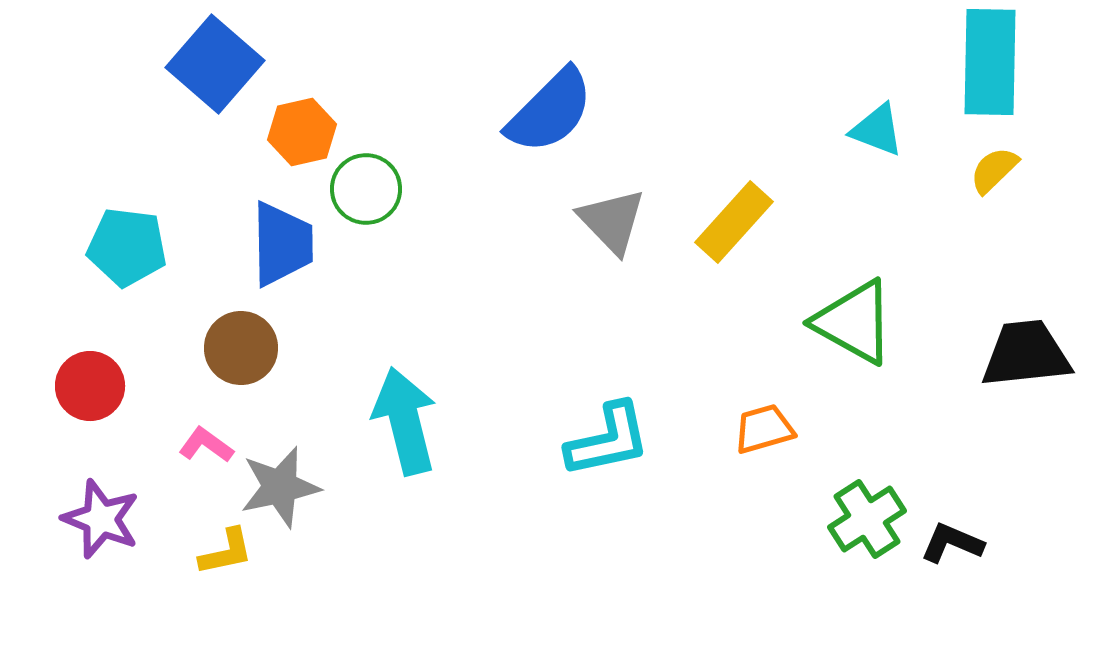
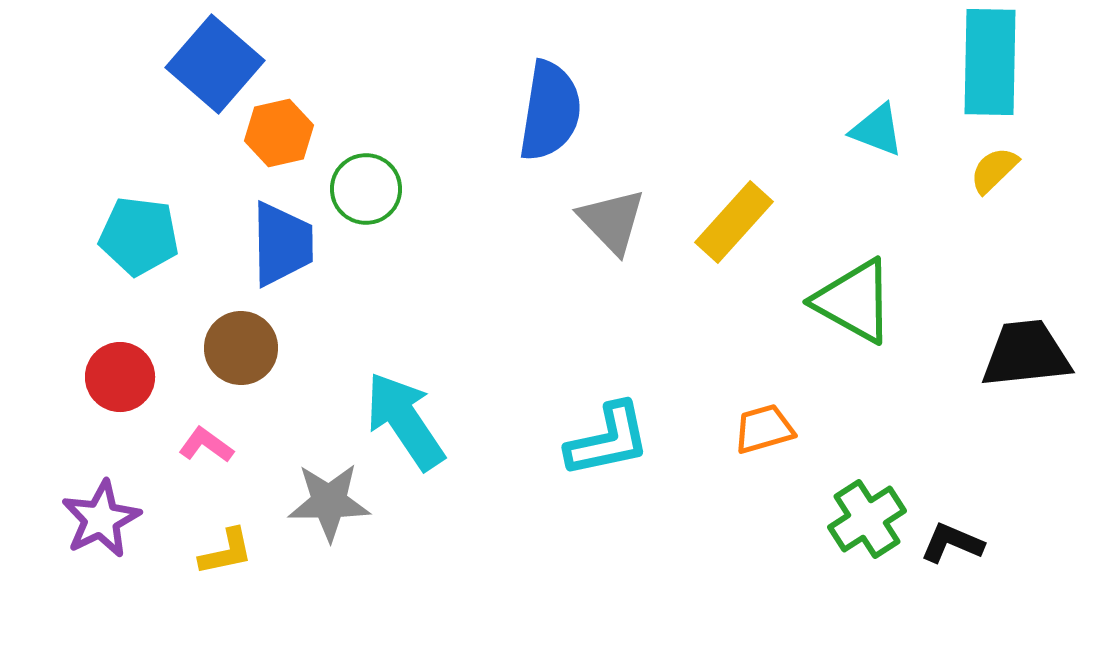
blue semicircle: rotated 36 degrees counterclockwise
orange hexagon: moved 23 px left, 1 px down
cyan pentagon: moved 12 px right, 11 px up
green triangle: moved 21 px up
red circle: moved 30 px right, 9 px up
cyan arrow: rotated 20 degrees counterclockwise
gray star: moved 49 px right, 15 px down; rotated 12 degrees clockwise
purple star: rotated 24 degrees clockwise
